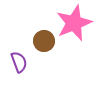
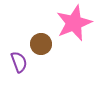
brown circle: moved 3 px left, 3 px down
